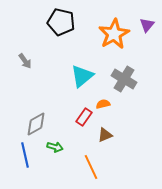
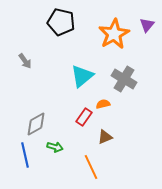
brown triangle: moved 2 px down
